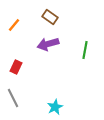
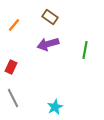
red rectangle: moved 5 px left
